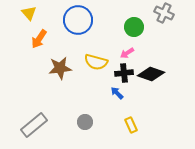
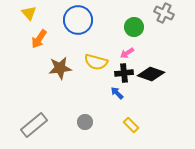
yellow rectangle: rotated 21 degrees counterclockwise
